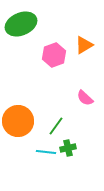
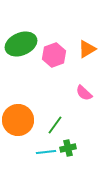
green ellipse: moved 20 px down
orange triangle: moved 3 px right, 4 px down
pink semicircle: moved 1 px left, 5 px up
orange circle: moved 1 px up
green line: moved 1 px left, 1 px up
cyan line: rotated 12 degrees counterclockwise
